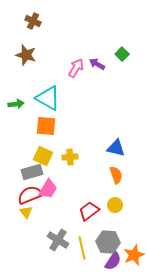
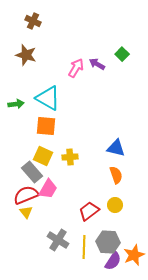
gray rectangle: rotated 65 degrees clockwise
red semicircle: moved 4 px left
yellow line: moved 2 px right, 1 px up; rotated 15 degrees clockwise
